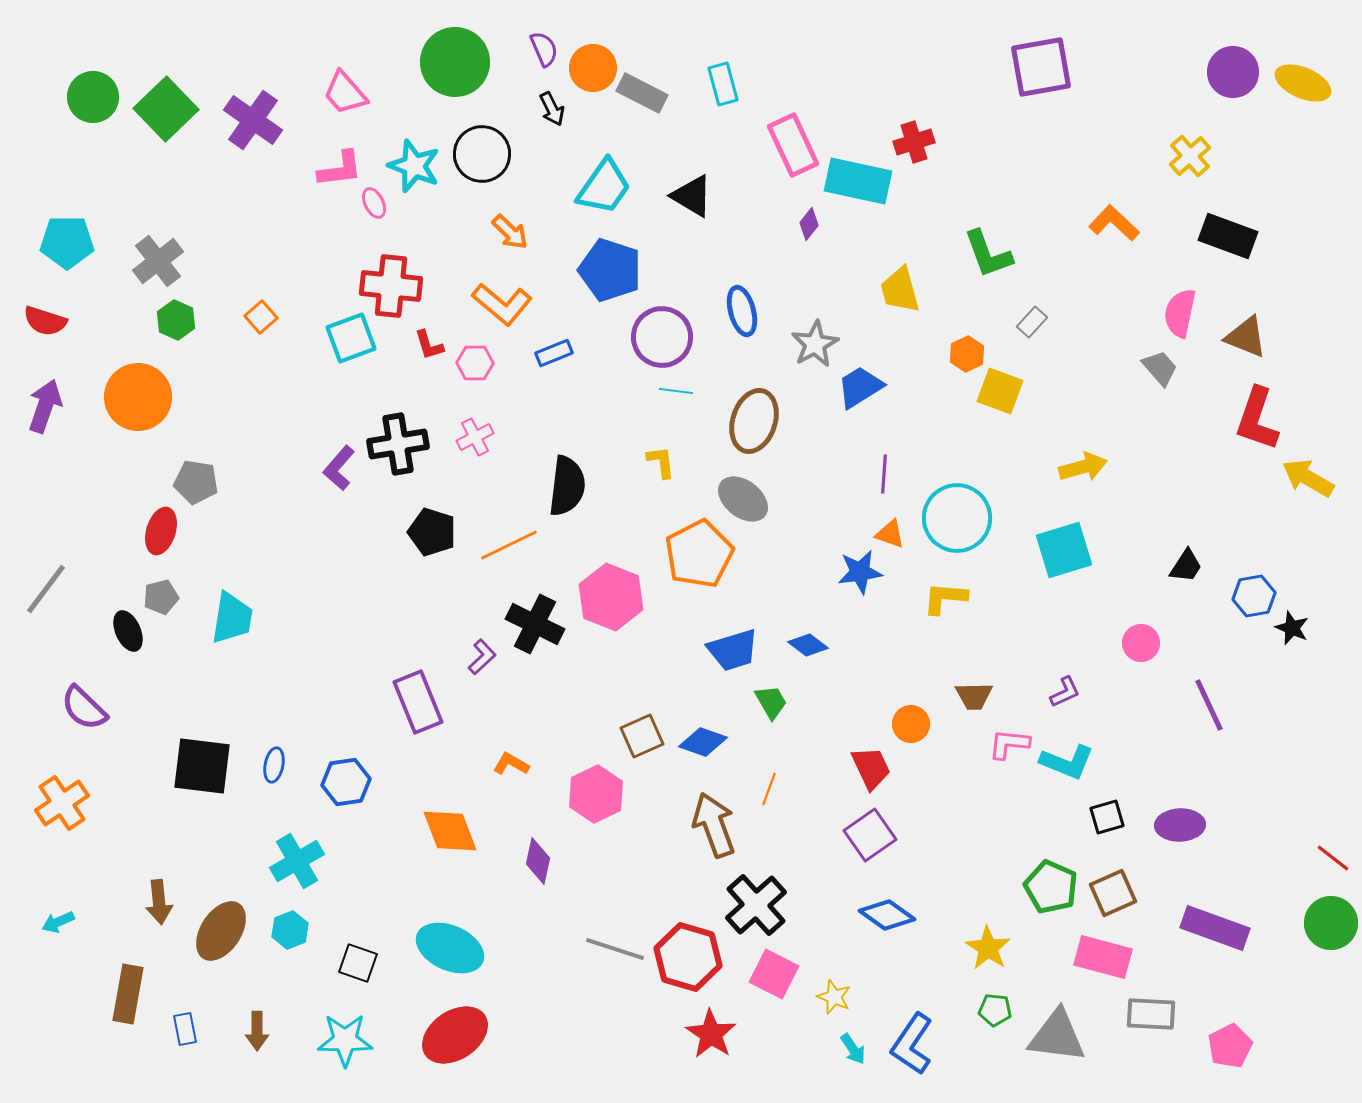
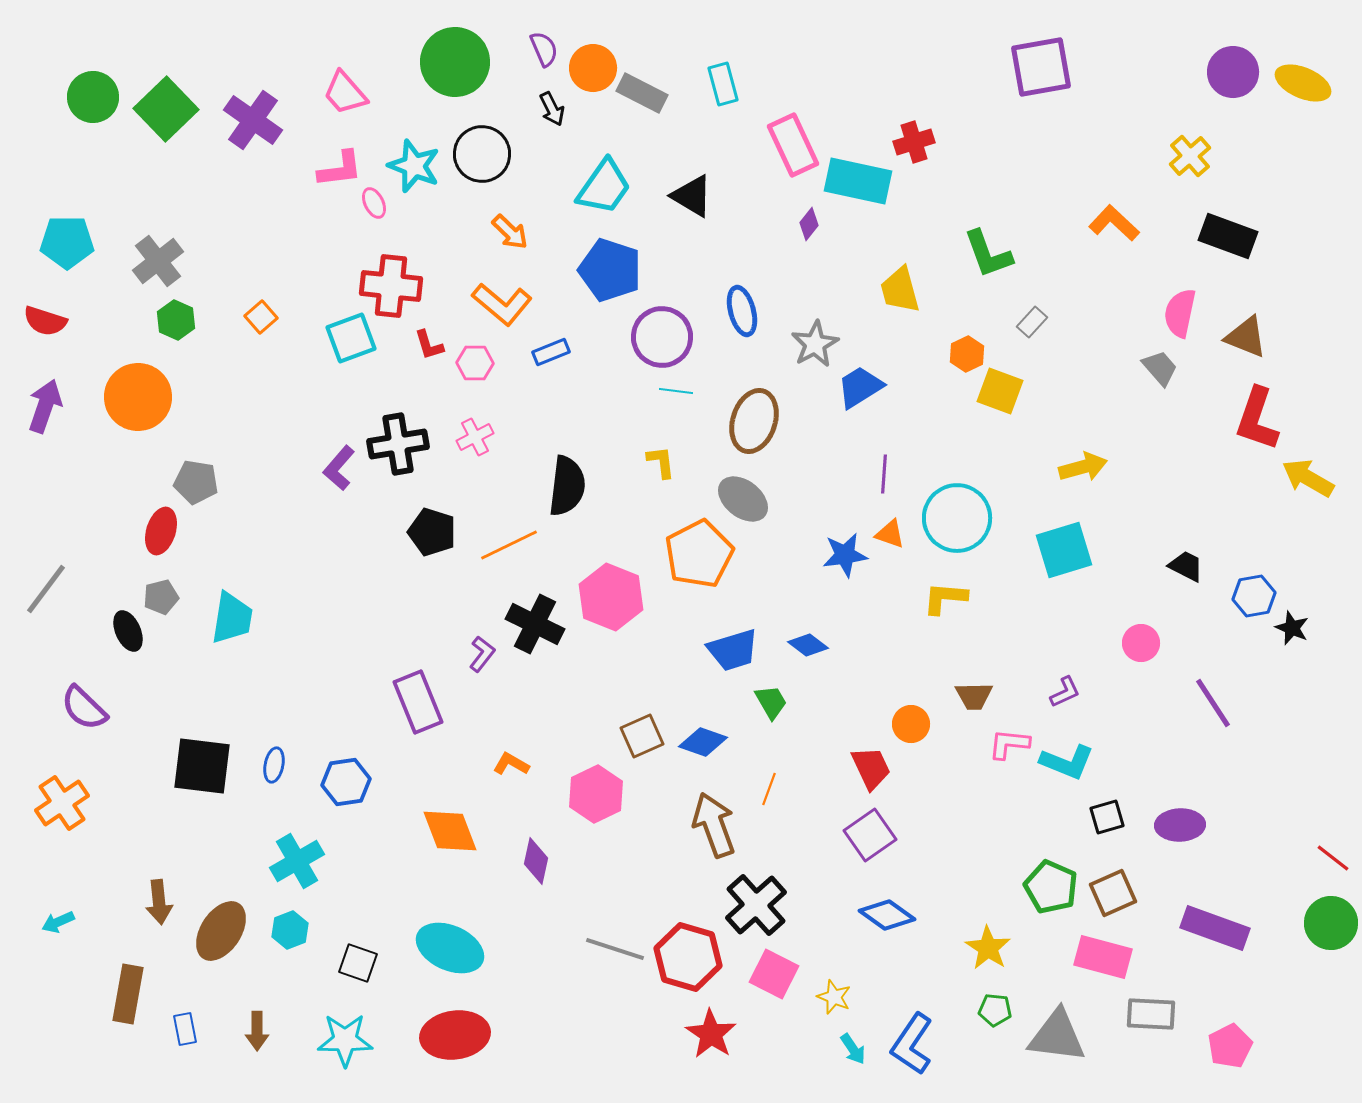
blue rectangle at (554, 353): moved 3 px left, 1 px up
black trapezoid at (1186, 566): rotated 96 degrees counterclockwise
blue star at (860, 572): moved 15 px left, 17 px up
purple L-shape at (482, 657): moved 3 px up; rotated 9 degrees counterclockwise
purple line at (1209, 705): moved 4 px right, 2 px up; rotated 8 degrees counterclockwise
purple diamond at (538, 861): moved 2 px left
red ellipse at (455, 1035): rotated 26 degrees clockwise
